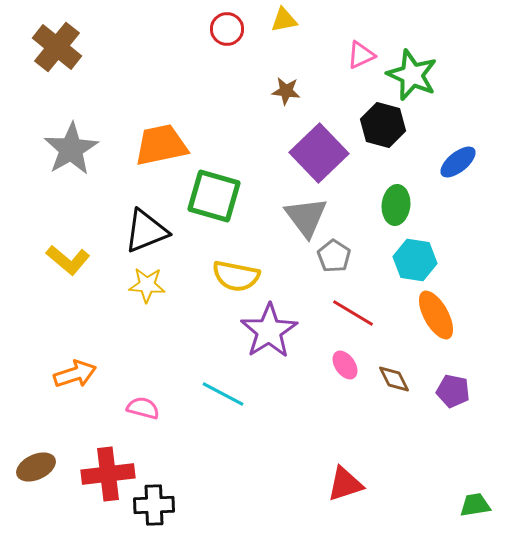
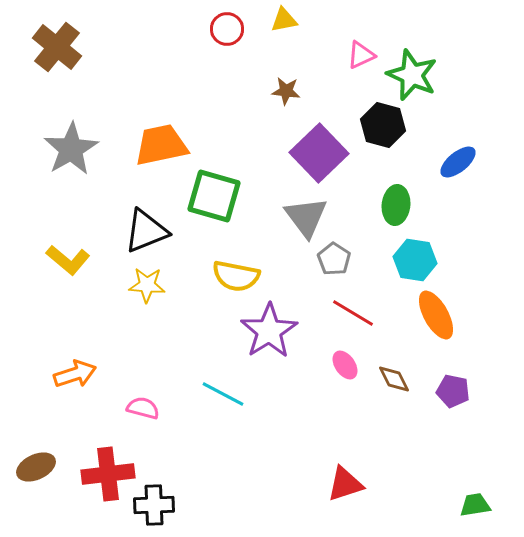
gray pentagon: moved 3 px down
